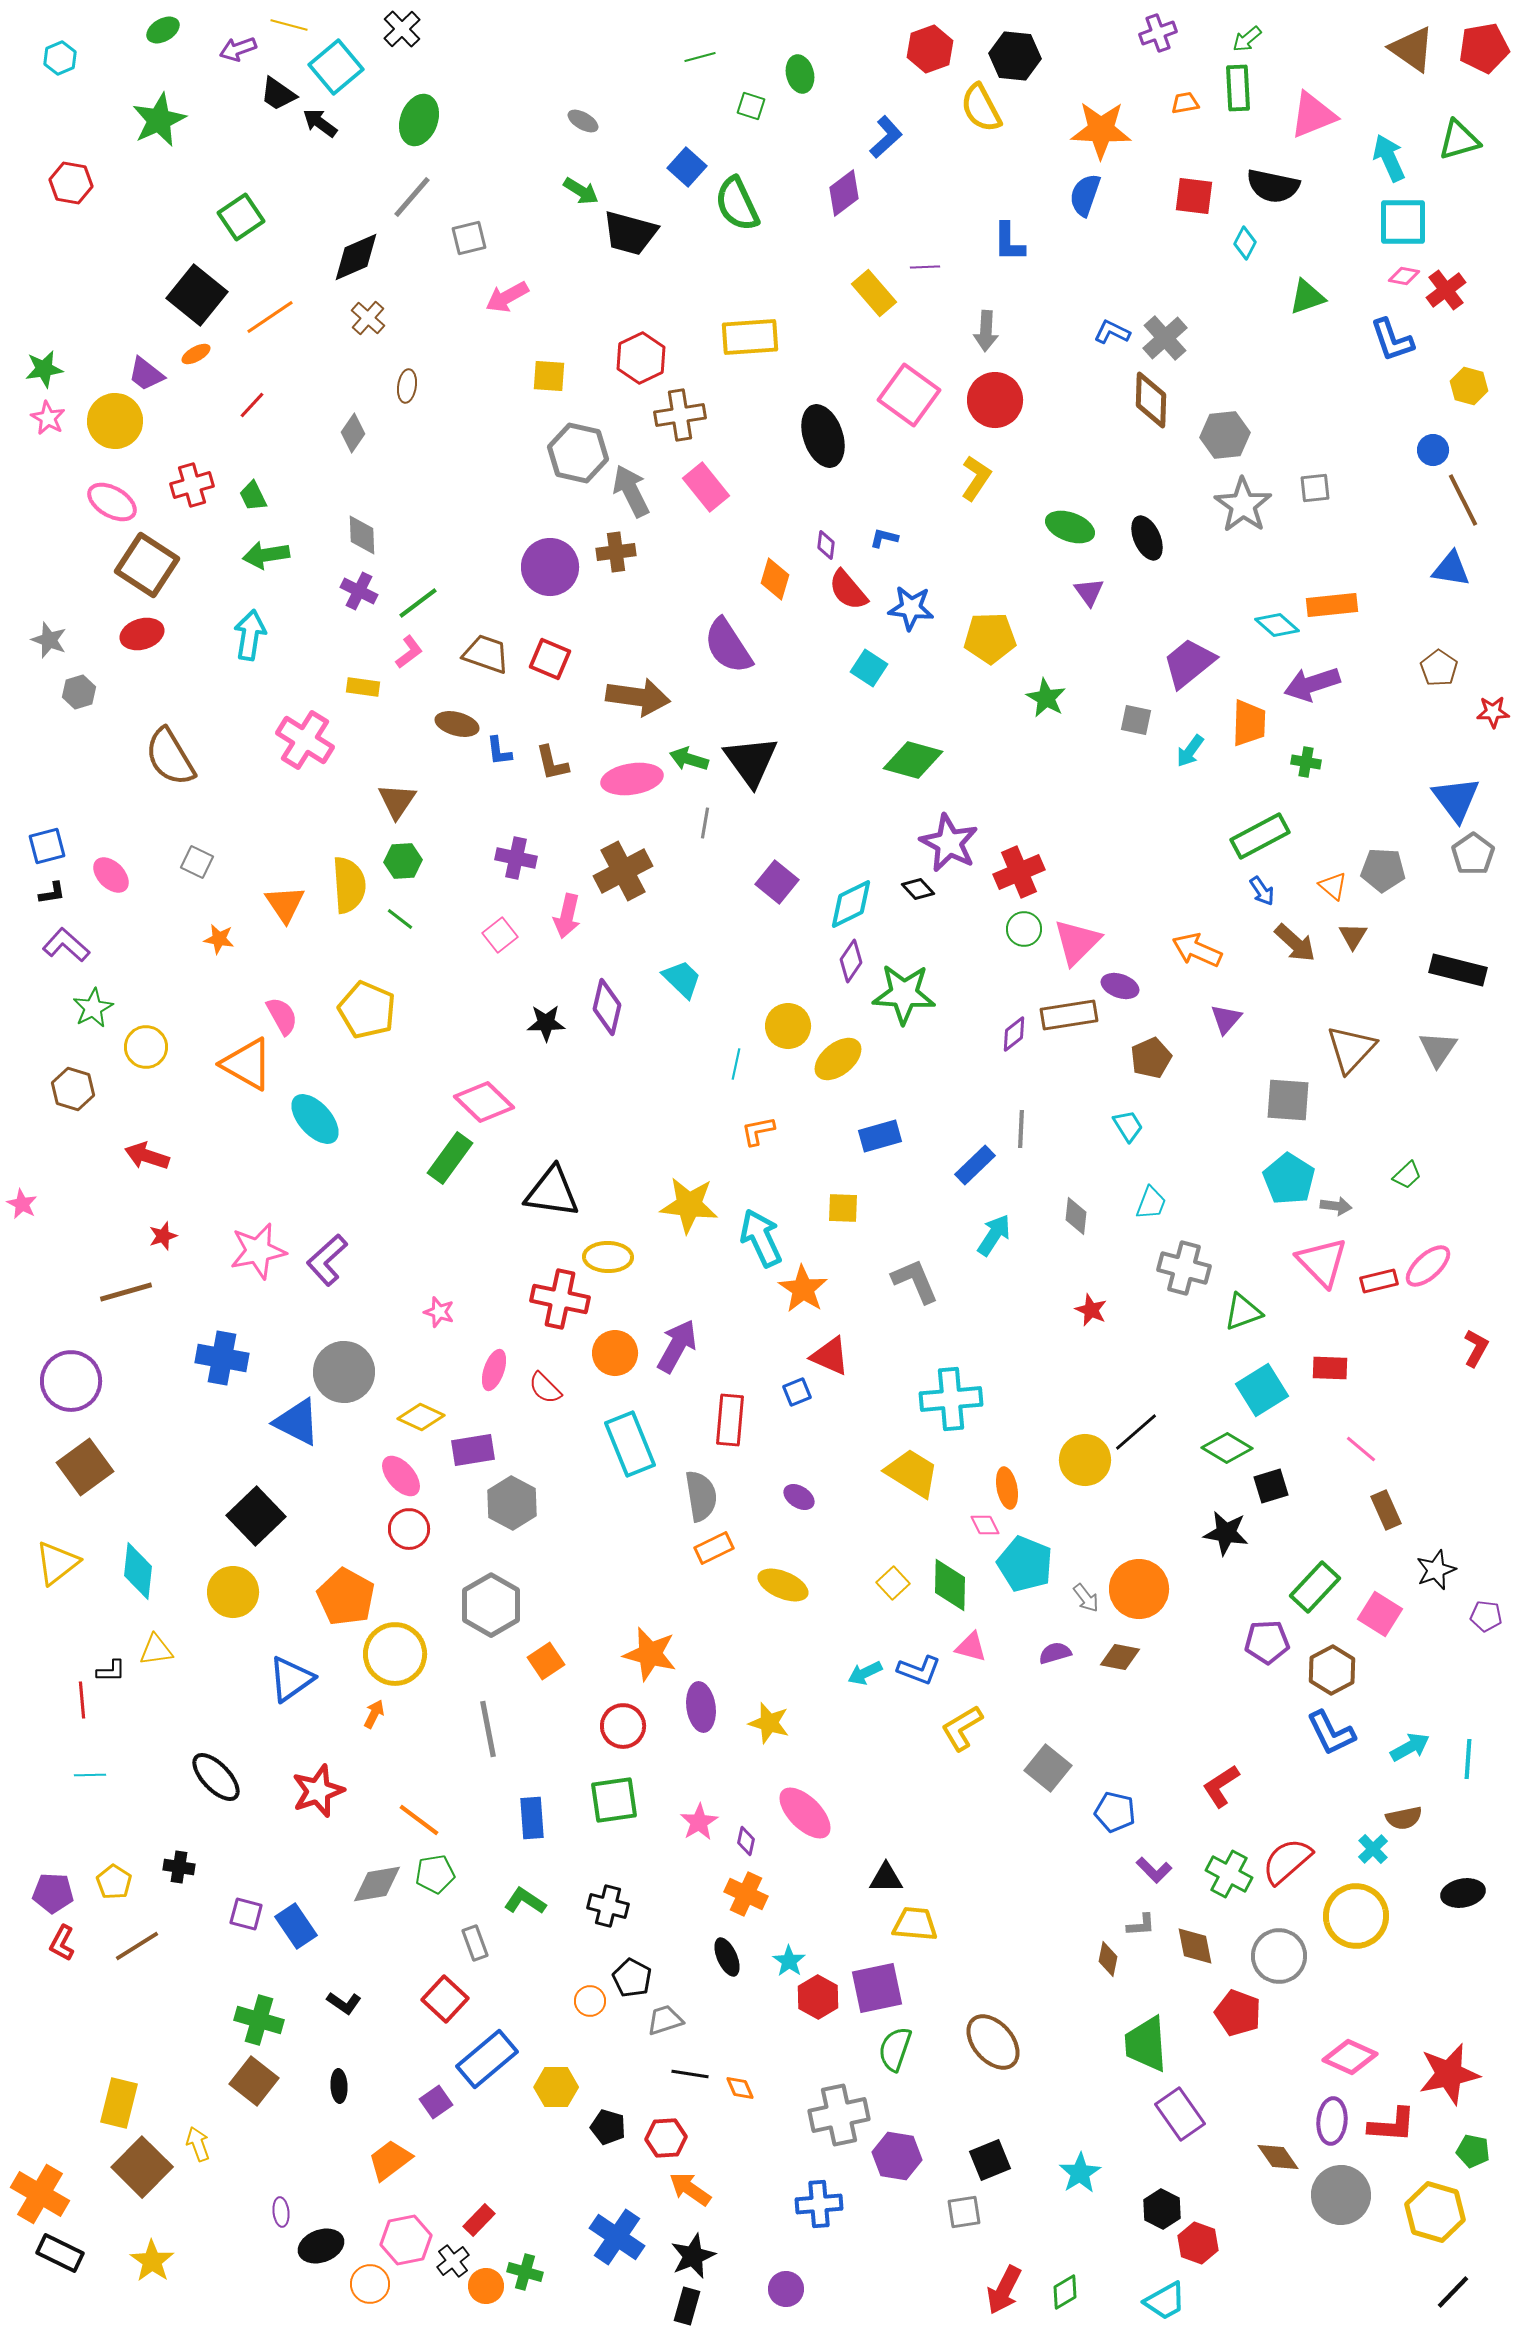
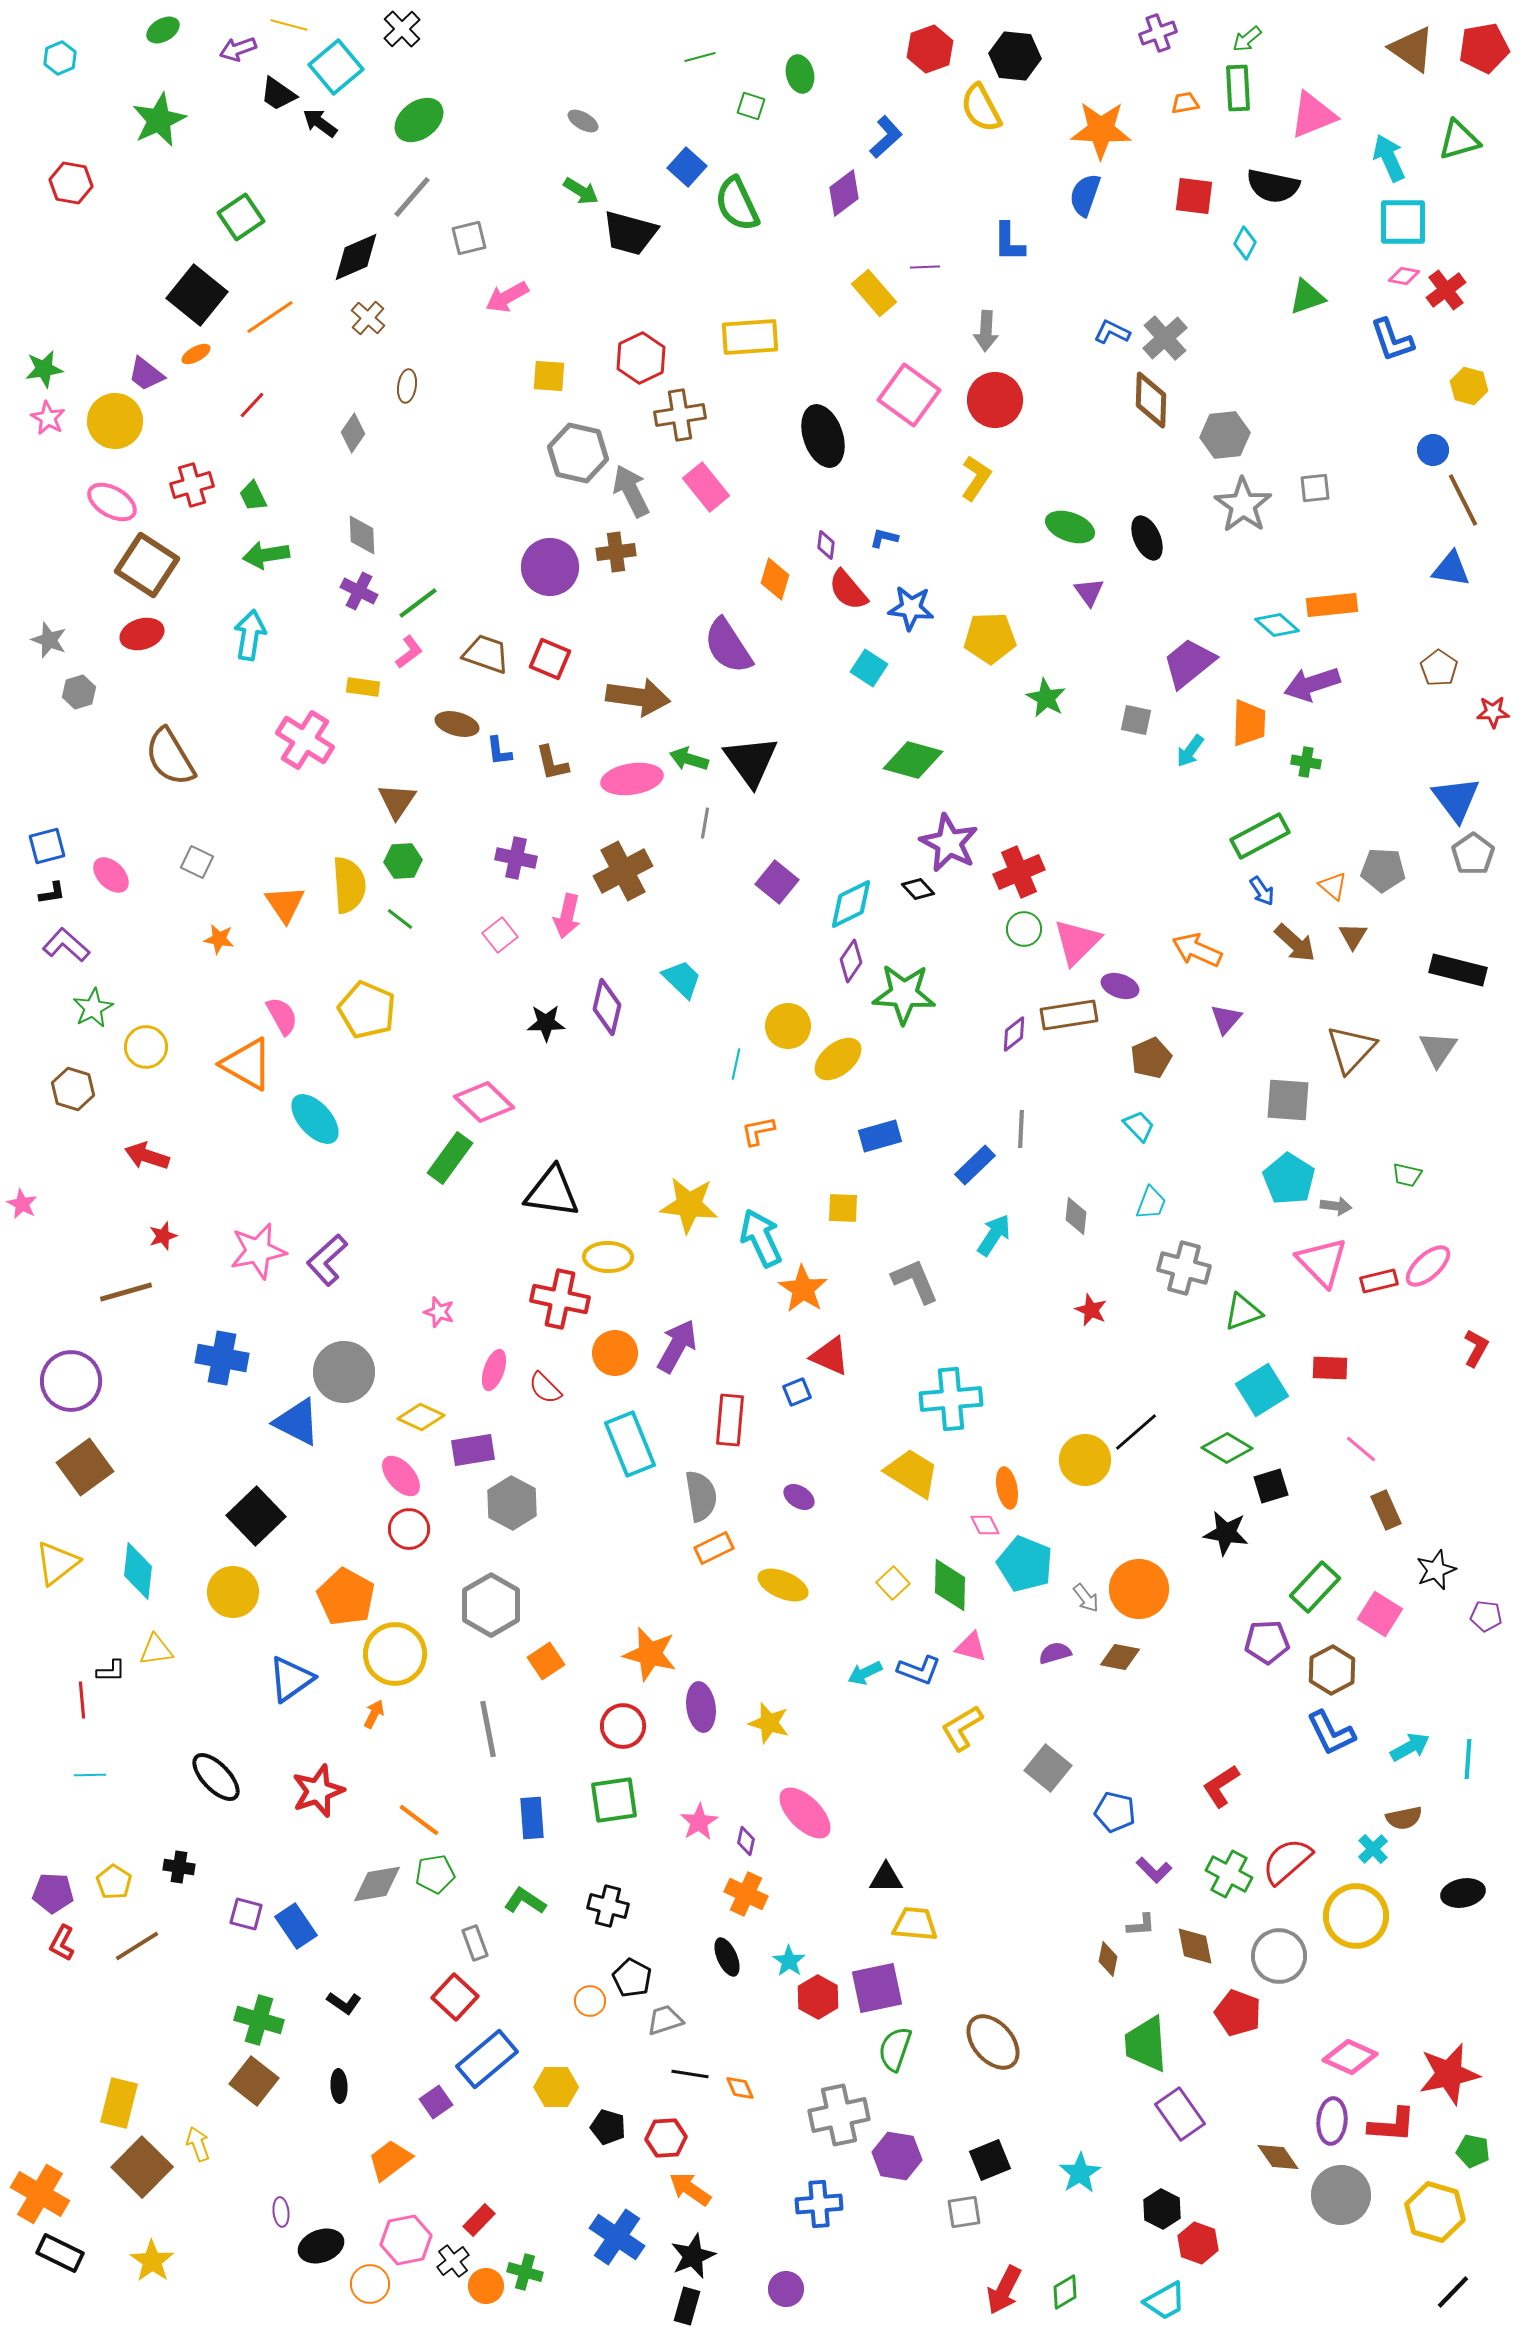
green ellipse at (419, 120): rotated 33 degrees clockwise
cyan trapezoid at (1128, 1126): moved 11 px right; rotated 12 degrees counterclockwise
green trapezoid at (1407, 1175): rotated 56 degrees clockwise
red square at (445, 1999): moved 10 px right, 2 px up
